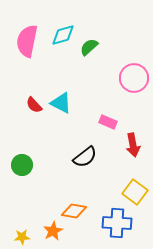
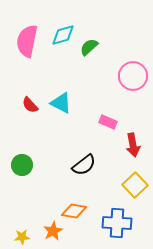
pink circle: moved 1 px left, 2 px up
red semicircle: moved 4 px left
black semicircle: moved 1 px left, 8 px down
yellow square: moved 7 px up; rotated 10 degrees clockwise
